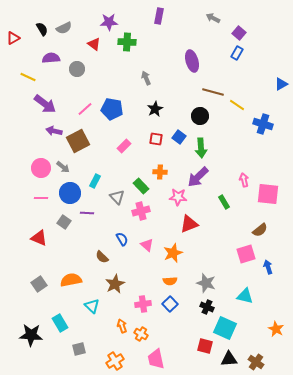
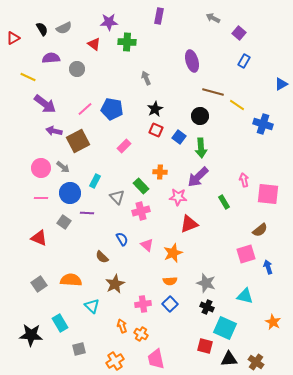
blue rectangle at (237, 53): moved 7 px right, 8 px down
red square at (156, 139): moved 9 px up; rotated 16 degrees clockwise
orange semicircle at (71, 280): rotated 15 degrees clockwise
orange star at (276, 329): moved 3 px left, 7 px up
